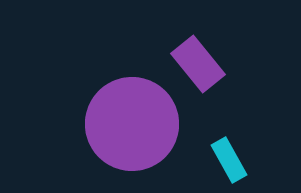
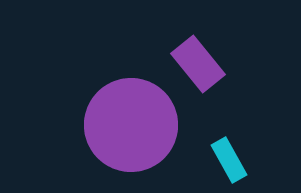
purple circle: moved 1 px left, 1 px down
